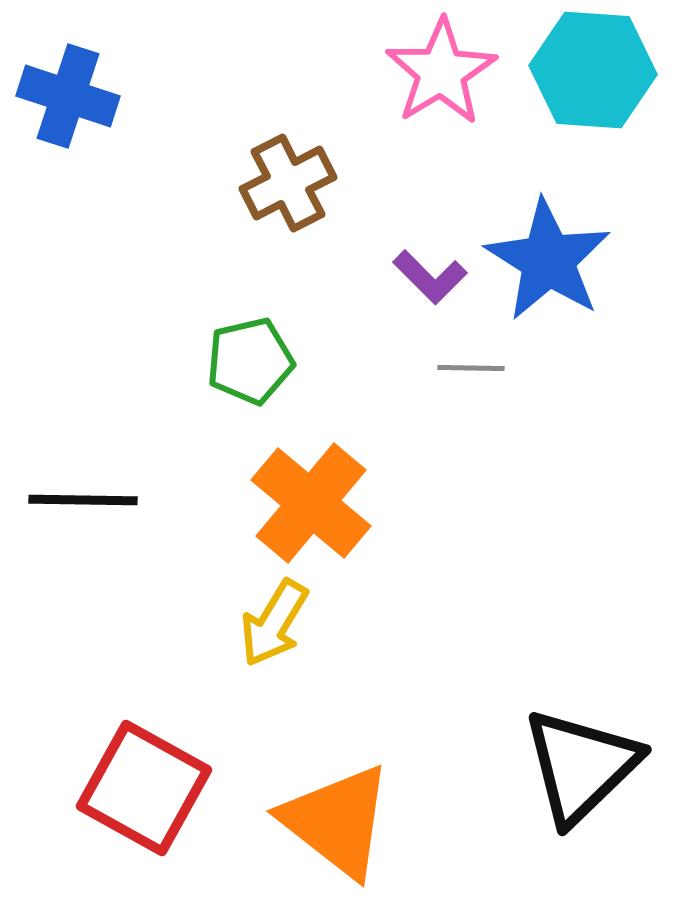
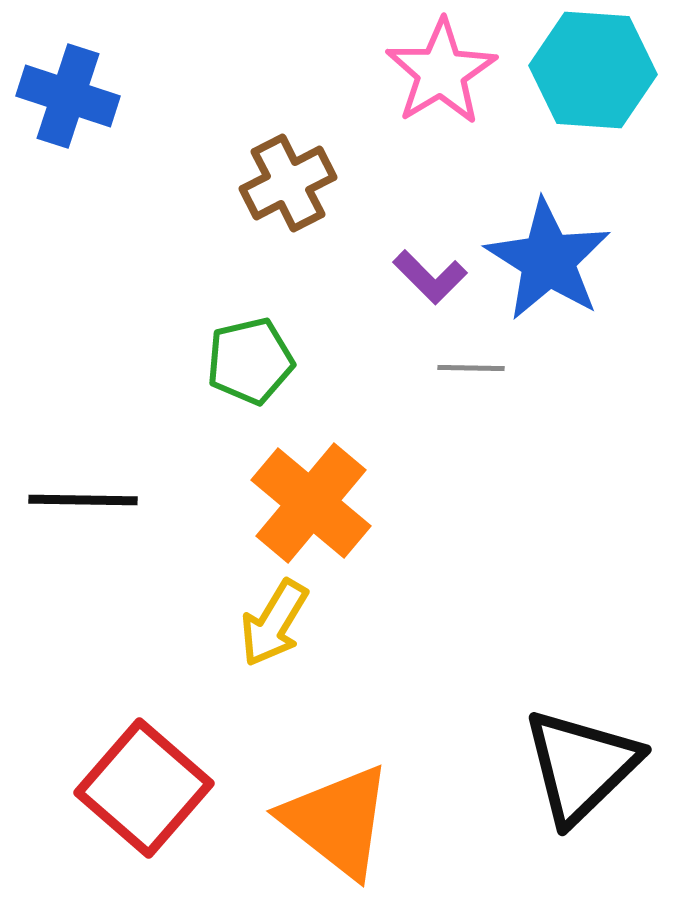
red square: rotated 12 degrees clockwise
